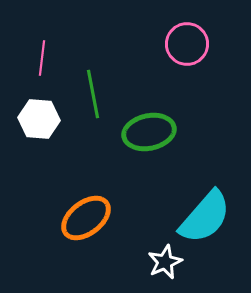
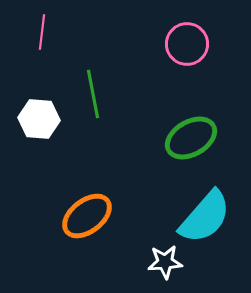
pink line: moved 26 px up
green ellipse: moved 42 px right, 6 px down; rotated 18 degrees counterclockwise
orange ellipse: moved 1 px right, 2 px up
white star: rotated 20 degrees clockwise
